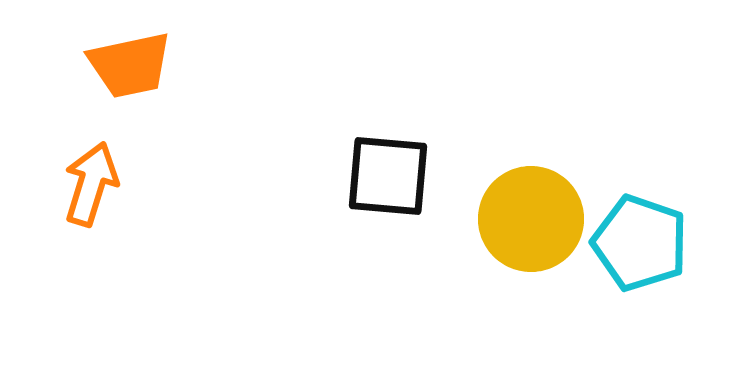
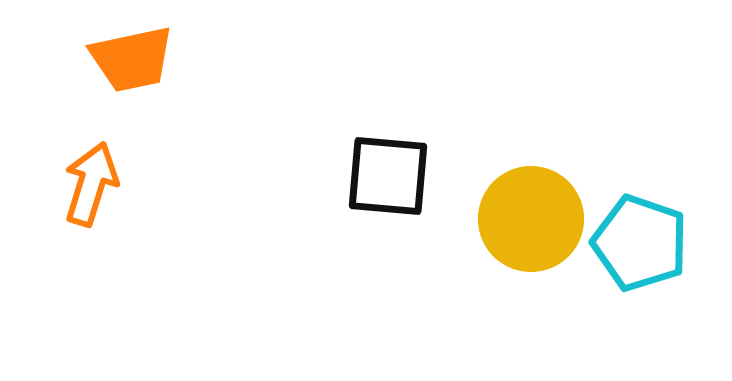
orange trapezoid: moved 2 px right, 6 px up
